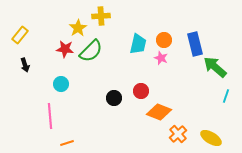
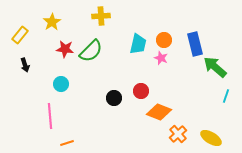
yellow star: moved 26 px left, 6 px up
